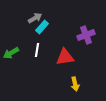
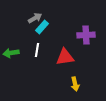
purple cross: rotated 18 degrees clockwise
green arrow: rotated 21 degrees clockwise
